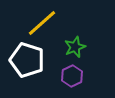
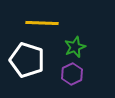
yellow line: rotated 44 degrees clockwise
purple hexagon: moved 2 px up
